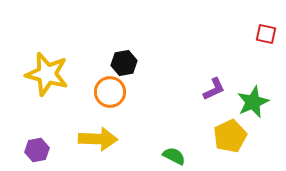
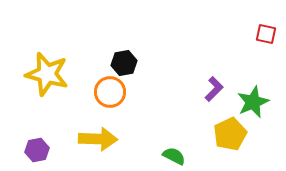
purple L-shape: rotated 20 degrees counterclockwise
yellow pentagon: moved 2 px up
